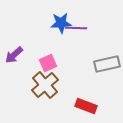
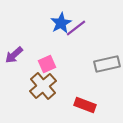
blue star: rotated 25 degrees counterclockwise
purple line: rotated 40 degrees counterclockwise
pink square: moved 1 px left, 1 px down
brown cross: moved 2 px left, 1 px down
red rectangle: moved 1 px left, 1 px up
